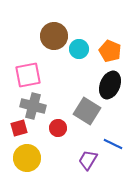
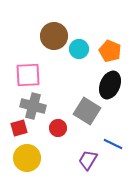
pink square: rotated 8 degrees clockwise
